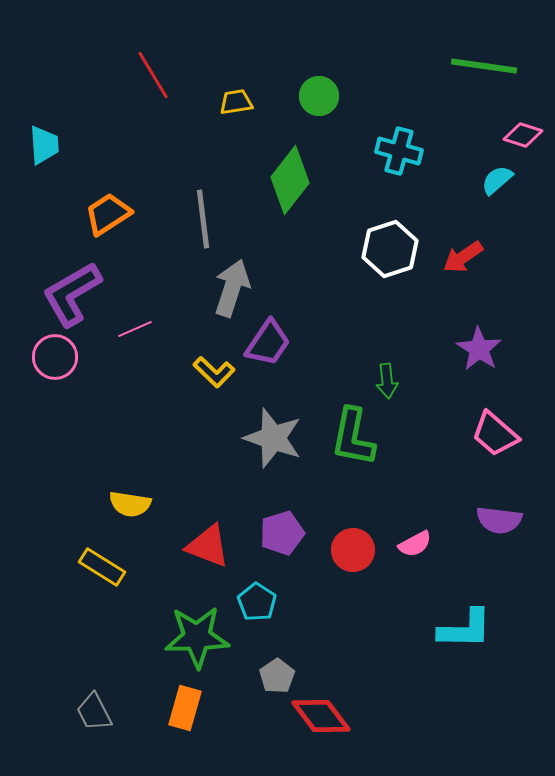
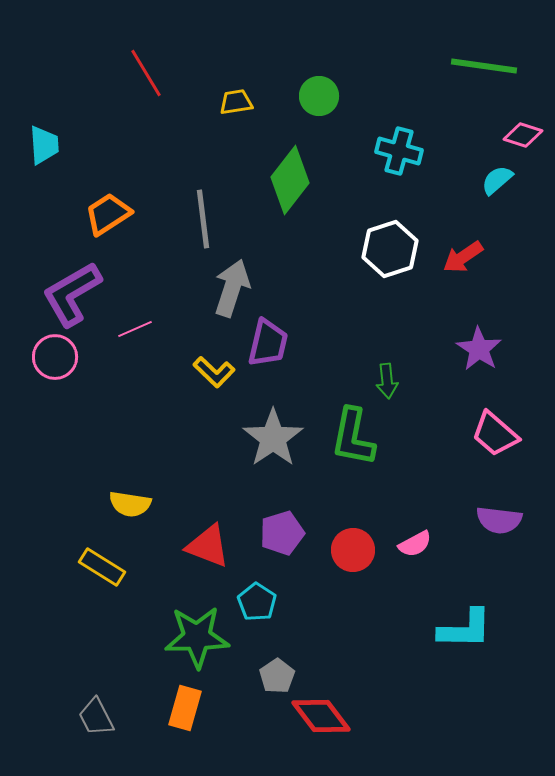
red line: moved 7 px left, 2 px up
purple trapezoid: rotated 21 degrees counterclockwise
gray star: rotated 18 degrees clockwise
gray trapezoid: moved 2 px right, 5 px down
